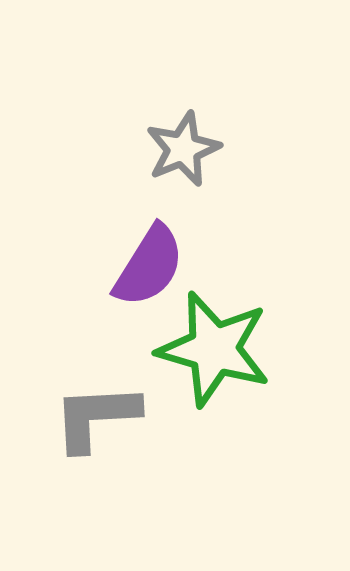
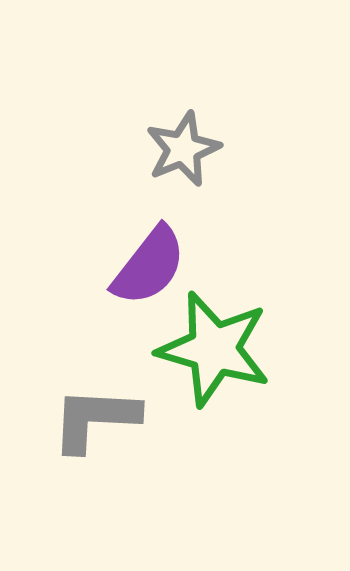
purple semicircle: rotated 6 degrees clockwise
gray L-shape: moved 1 px left, 2 px down; rotated 6 degrees clockwise
